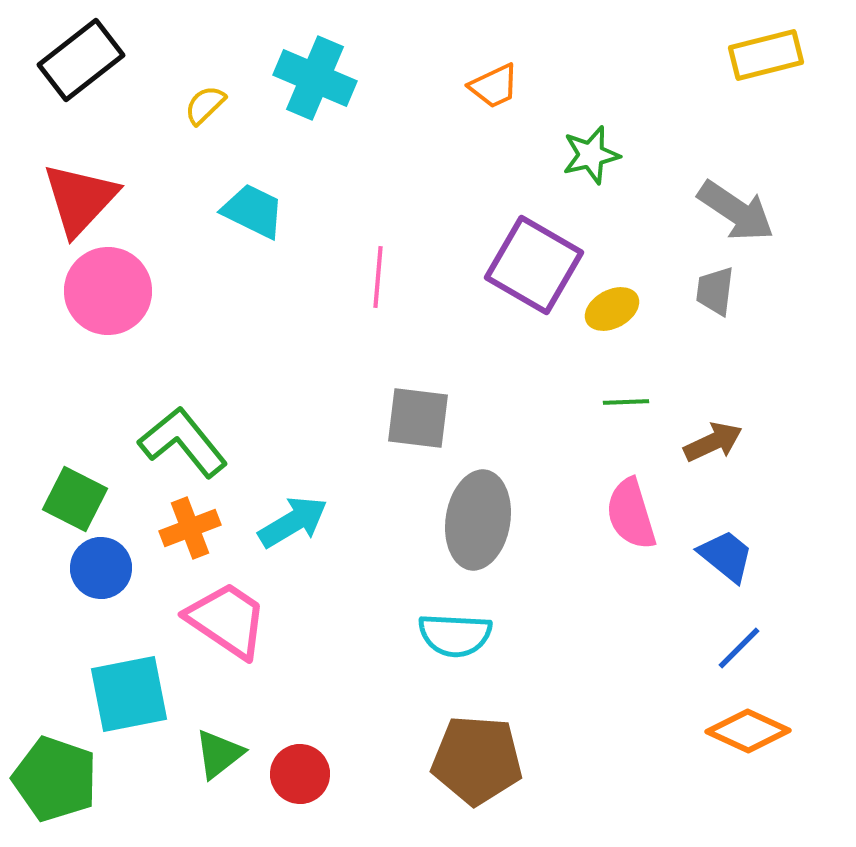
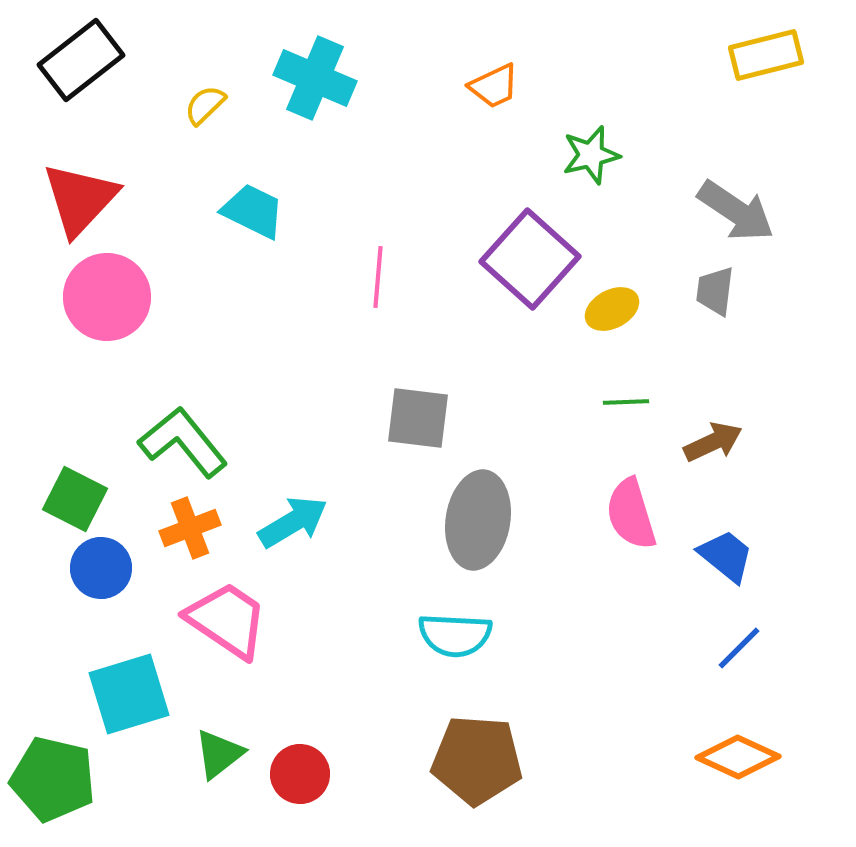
purple square: moved 4 px left, 6 px up; rotated 12 degrees clockwise
pink circle: moved 1 px left, 6 px down
cyan square: rotated 6 degrees counterclockwise
orange diamond: moved 10 px left, 26 px down
green pentagon: moved 2 px left; rotated 6 degrees counterclockwise
